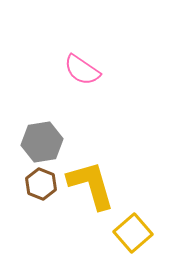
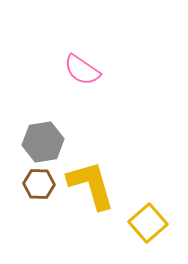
gray hexagon: moved 1 px right
brown hexagon: moved 2 px left; rotated 20 degrees counterclockwise
yellow square: moved 15 px right, 10 px up
